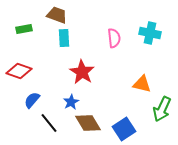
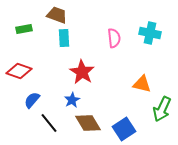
blue star: moved 1 px right, 2 px up
